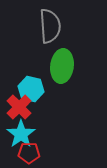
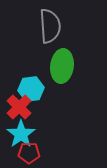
cyan hexagon: rotated 20 degrees counterclockwise
